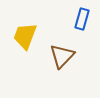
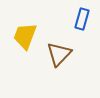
brown triangle: moved 3 px left, 2 px up
